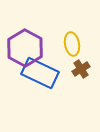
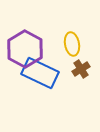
purple hexagon: moved 1 px down
